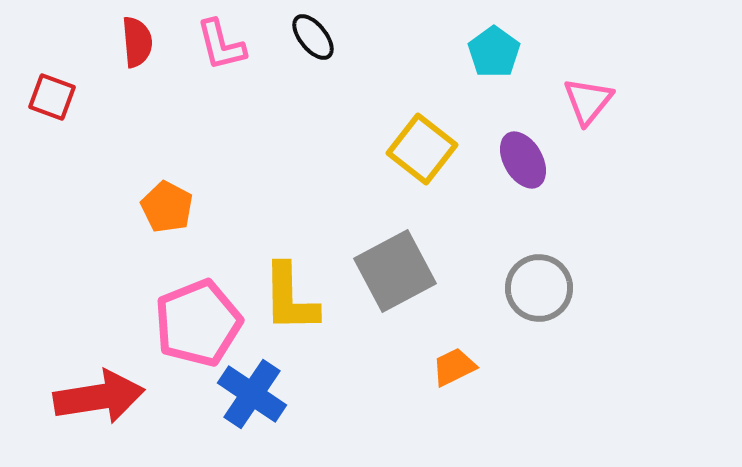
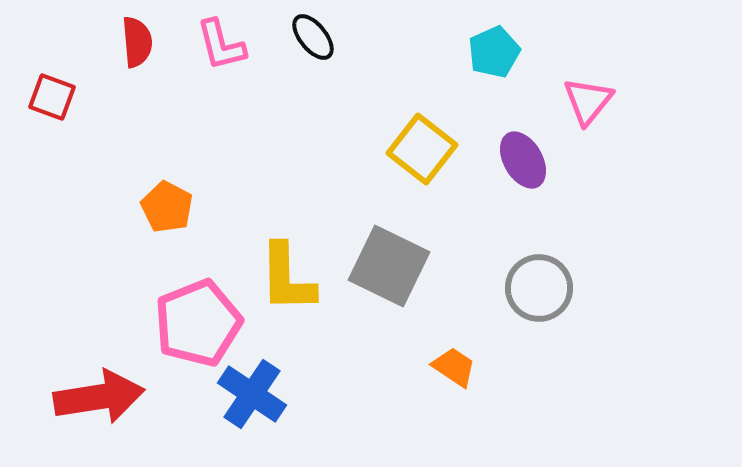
cyan pentagon: rotated 12 degrees clockwise
gray square: moved 6 px left, 5 px up; rotated 36 degrees counterclockwise
yellow L-shape: moved 3 px left, 20 px up
orange trapezoid: rotated 60 degrees clockwise
